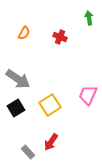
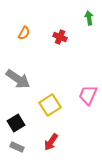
black square: moved 15 px down
gray rectangle: moved 11 px left, 5 px up; rotated 24 degrees counterclockwise
